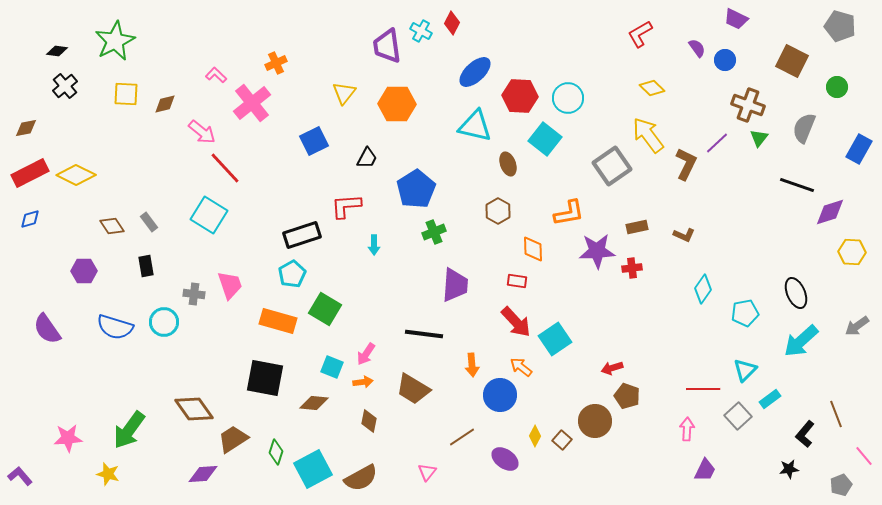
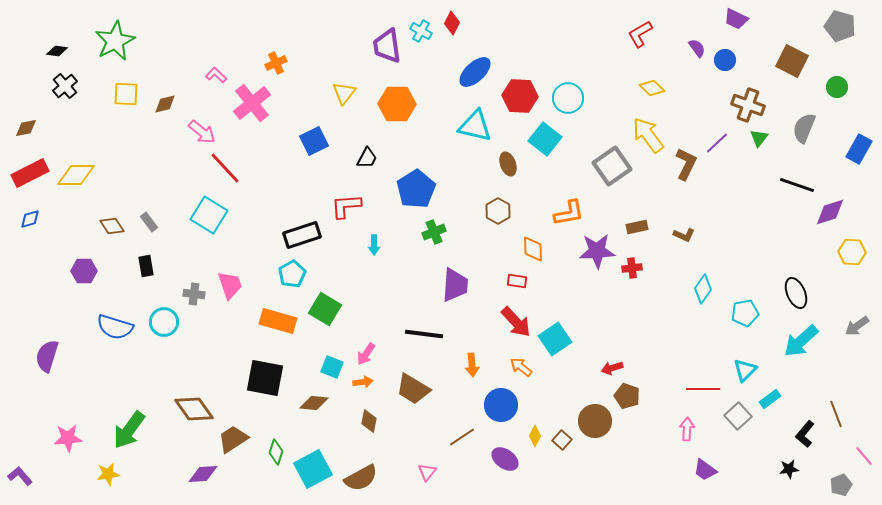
yellow diamond at (76, 175): rotated 27 degrees counterclockwise
purple semicircle at (47, 329): moved 27 px down; rotated 52 degrees clockwise
blue circle at (500, 395): moved 1 px right, 10 px down
purple trapezoid at (705, 470): rotated 100 degrees clockwise
yellow star at (108, 474): rotated 25 degrees counterclockwise
